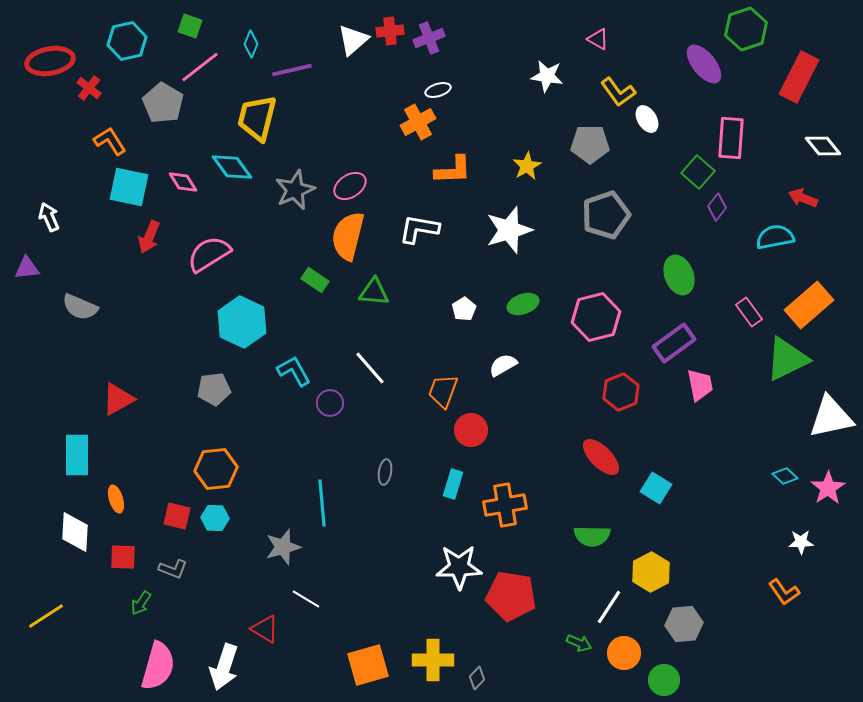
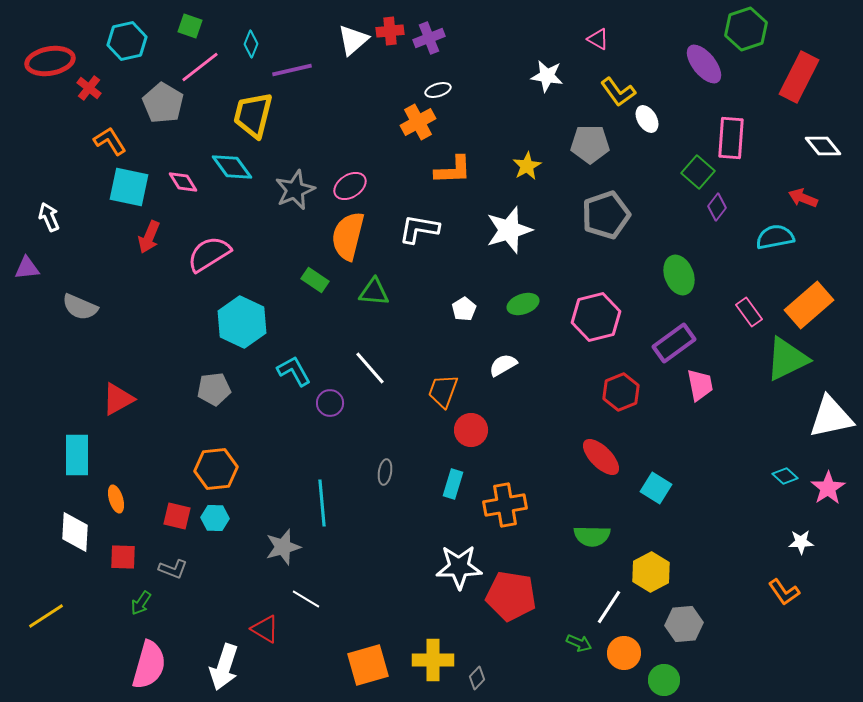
yellow trapezoid at (257, 118): moved 4 px left, 3 px up
pink semicircle at (158, 666): moved 9 px left, 1 px up
